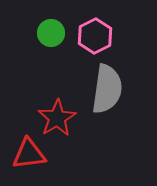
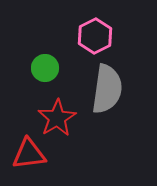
green circle: moved 6 px left, 35 px down
